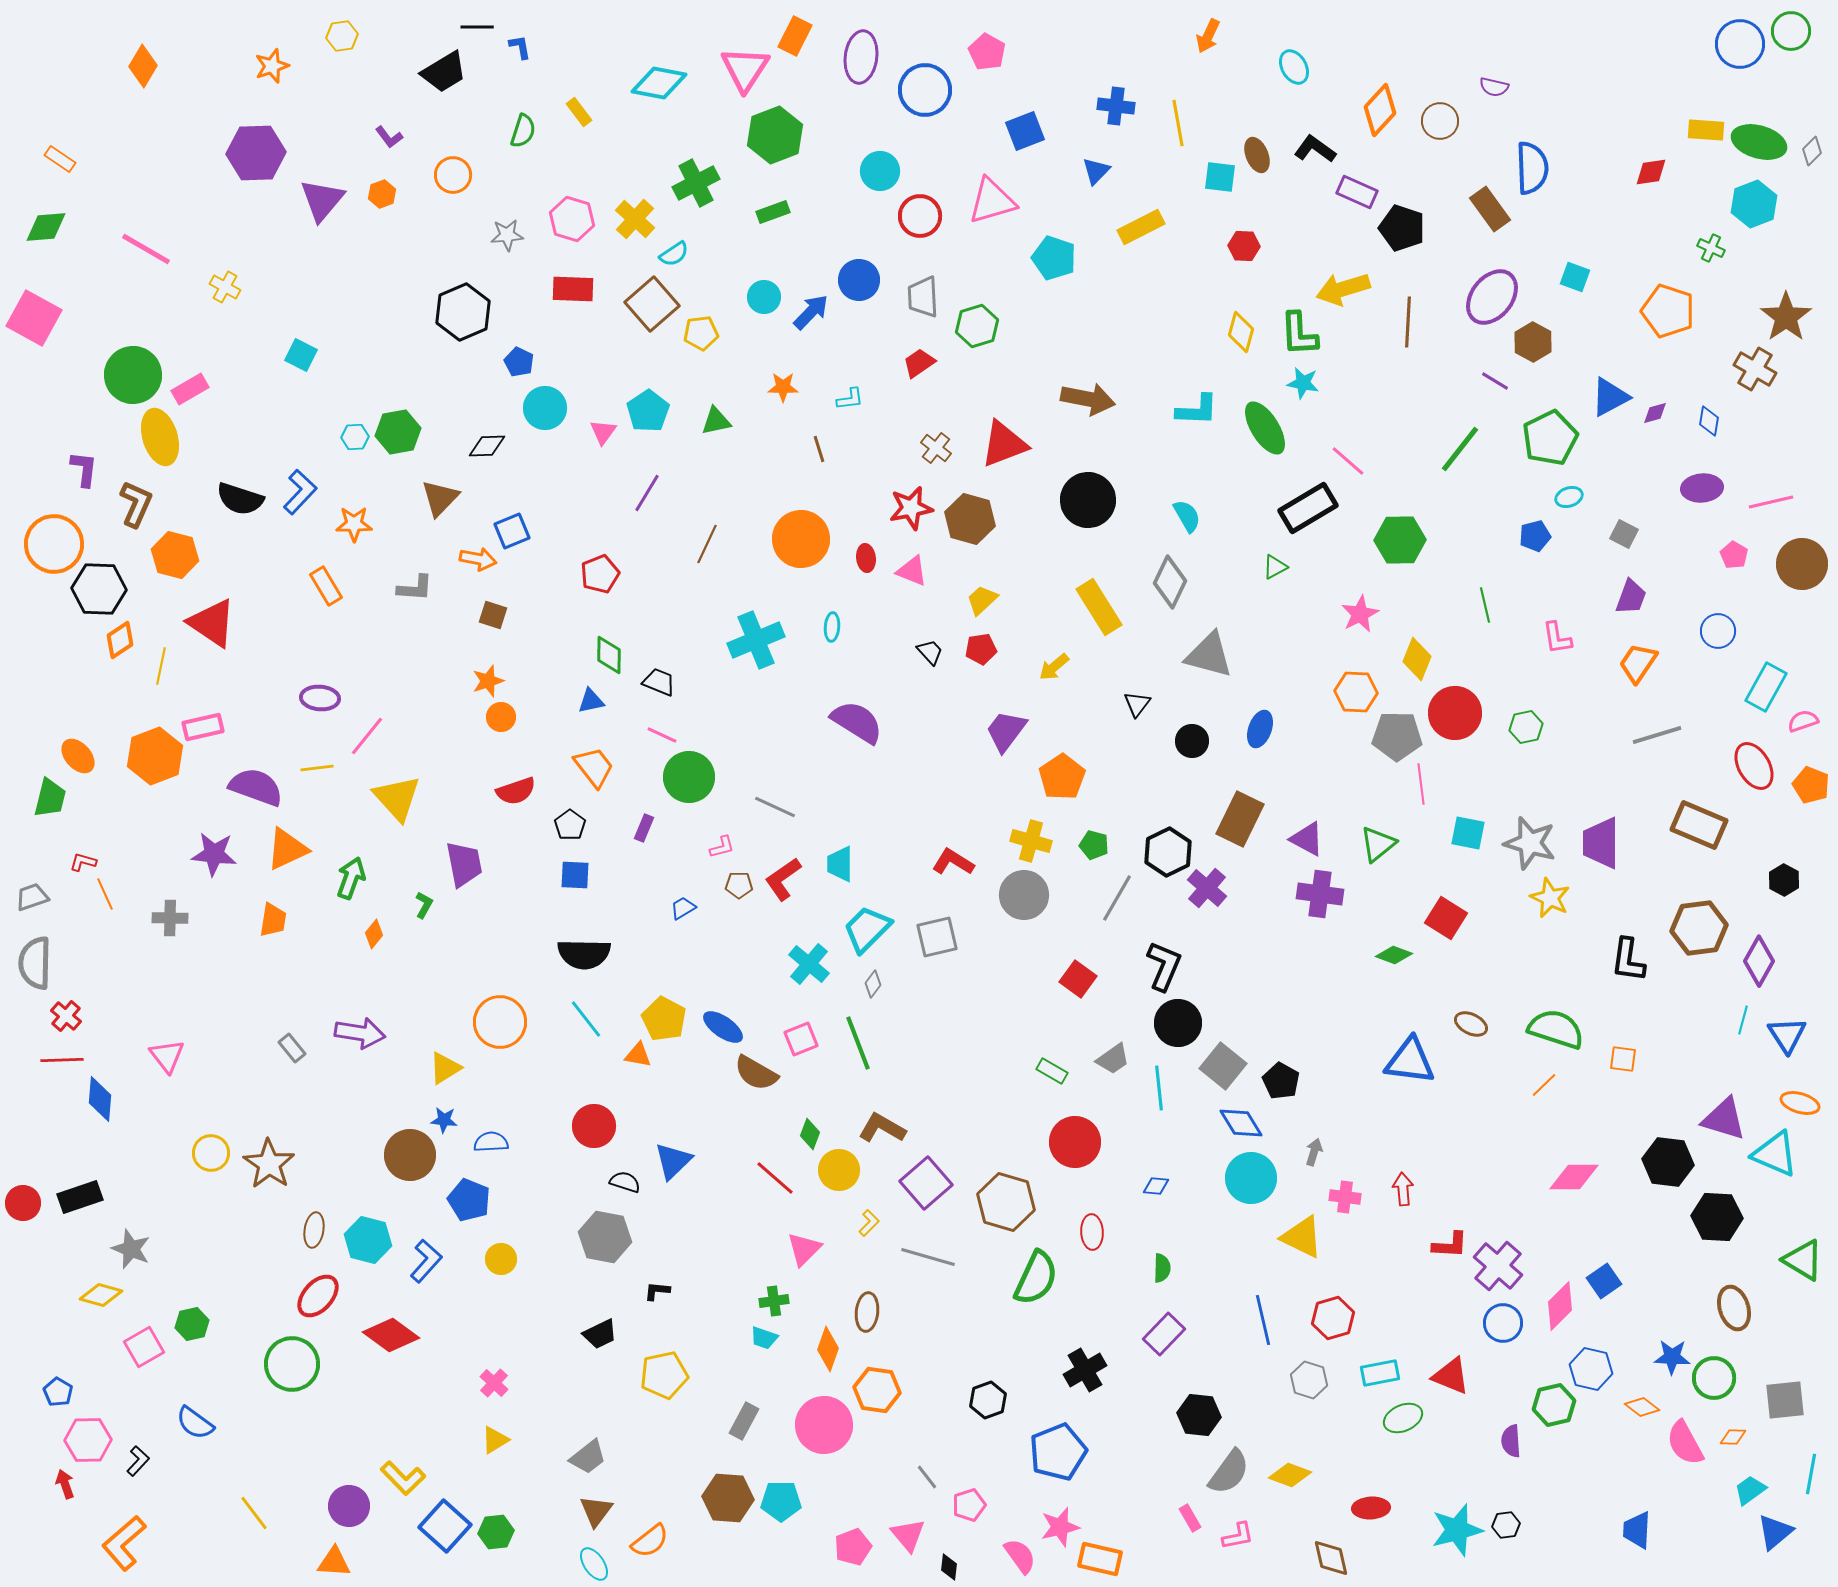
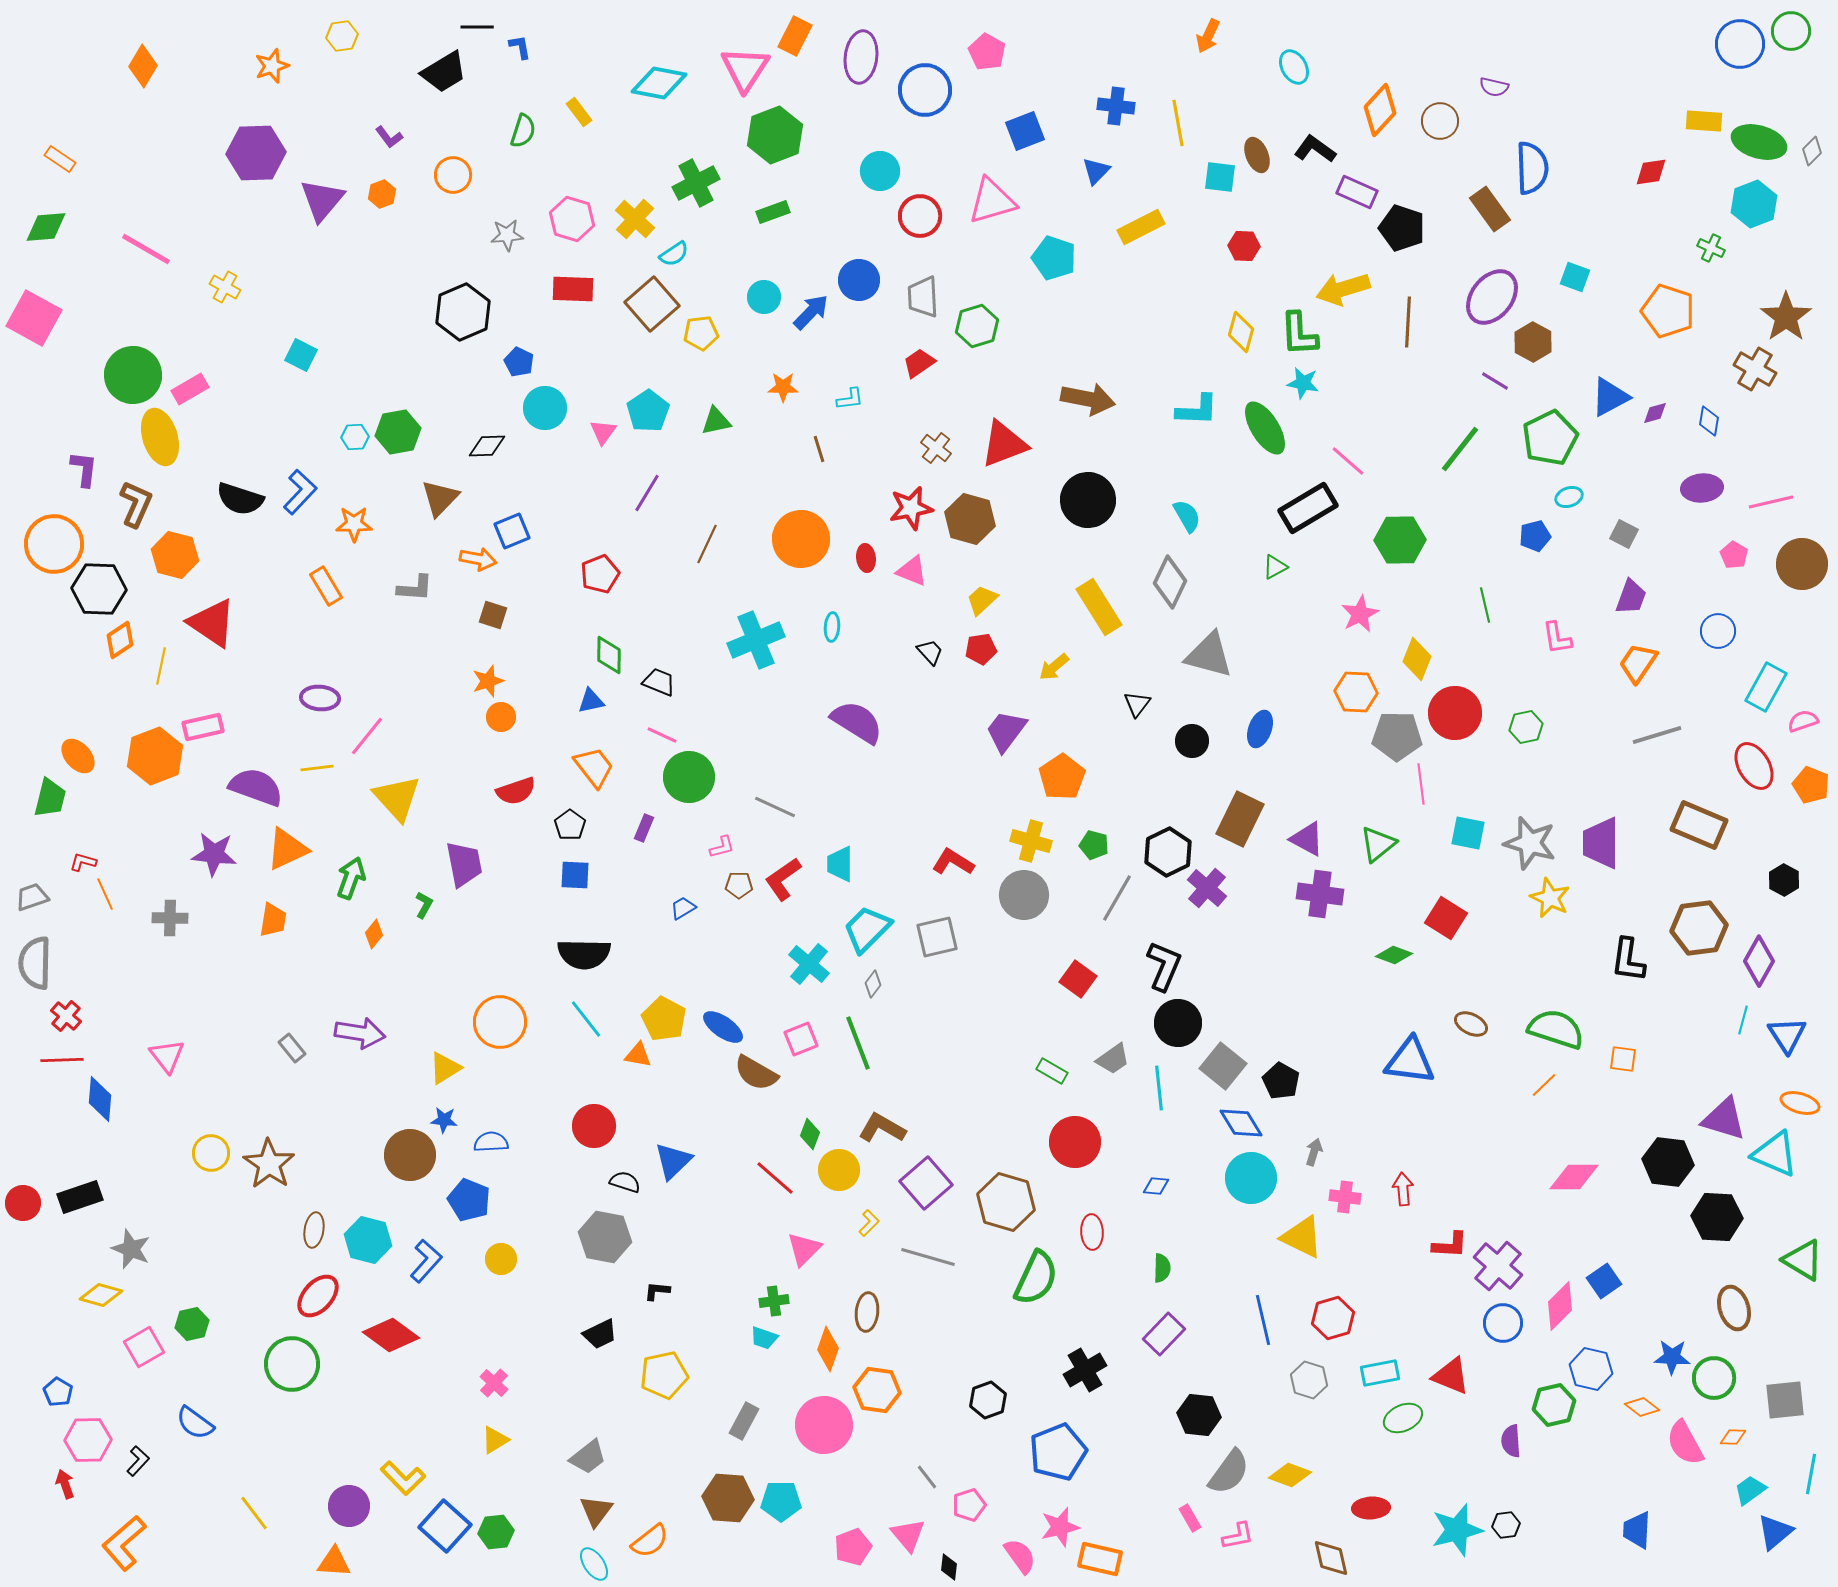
yellow rectangle at (1706, 130): moved 2 px left, 9 px up
